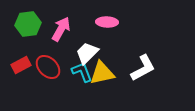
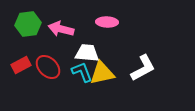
pink arrow: rotated 105 degrees counterclockwise
white trapezoid: rotated 50 degrees clockwise
